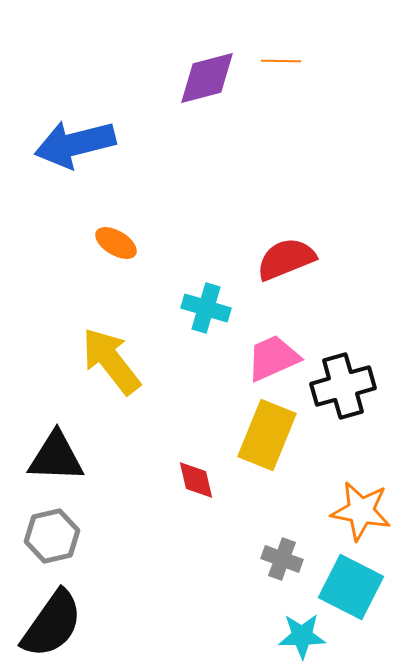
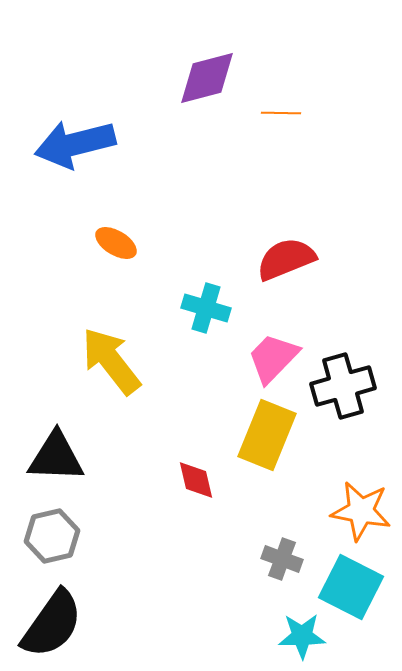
orange line: moved 52 px down
pink trapezoid: rotated 22 degrees counterclockwise
